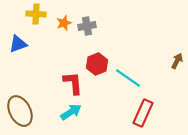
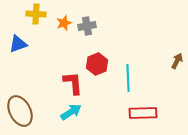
cyan line: rotated 52 degrees clockwise
red rectangle: rotated 64 degrees clockwise
